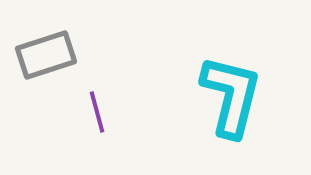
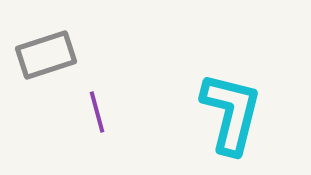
cyan L-shape: moved 17 px down
